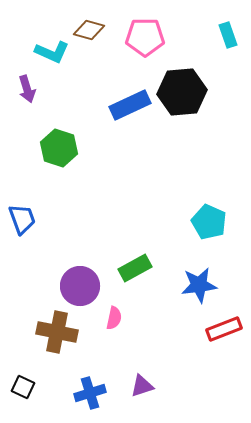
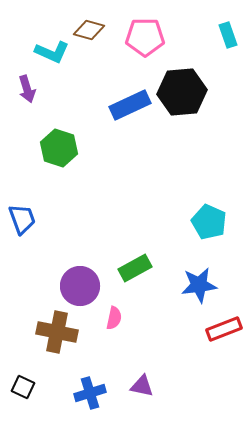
purple triangle: rotated 30 degrees clockwise
